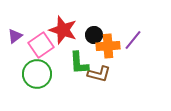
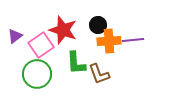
black circle: moved 4 px right, 10 px up
purple line: rotated 45 degrees clockwise
orange cross: moved 1 px right, 5 px up
green L-shape: moved 3 px left
brown L-shape: rotated 55 degrees clockwise
